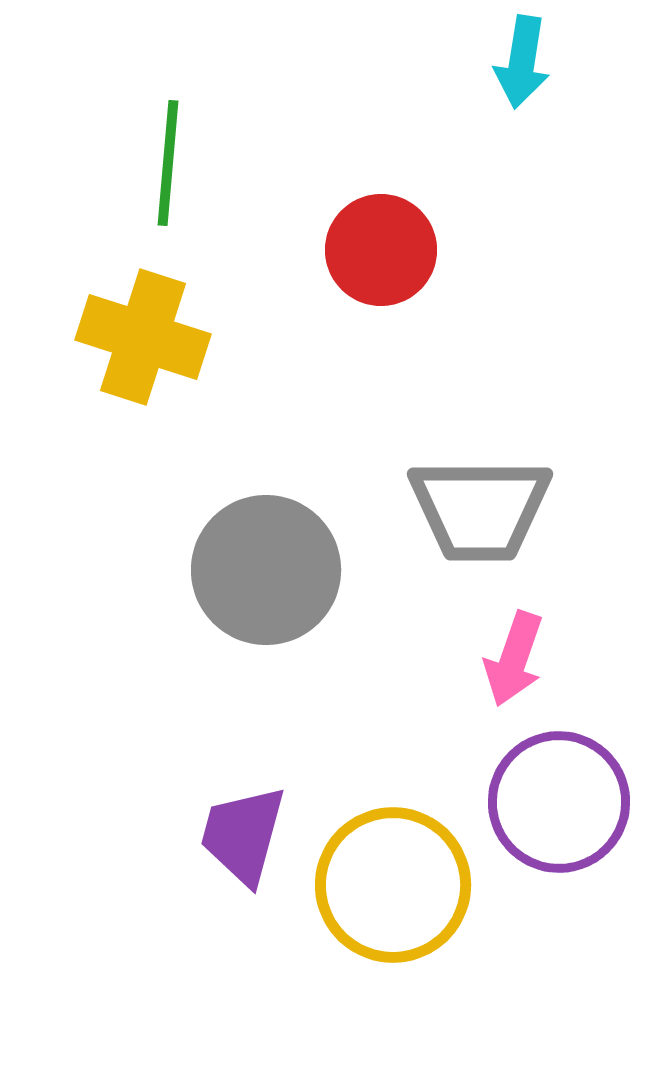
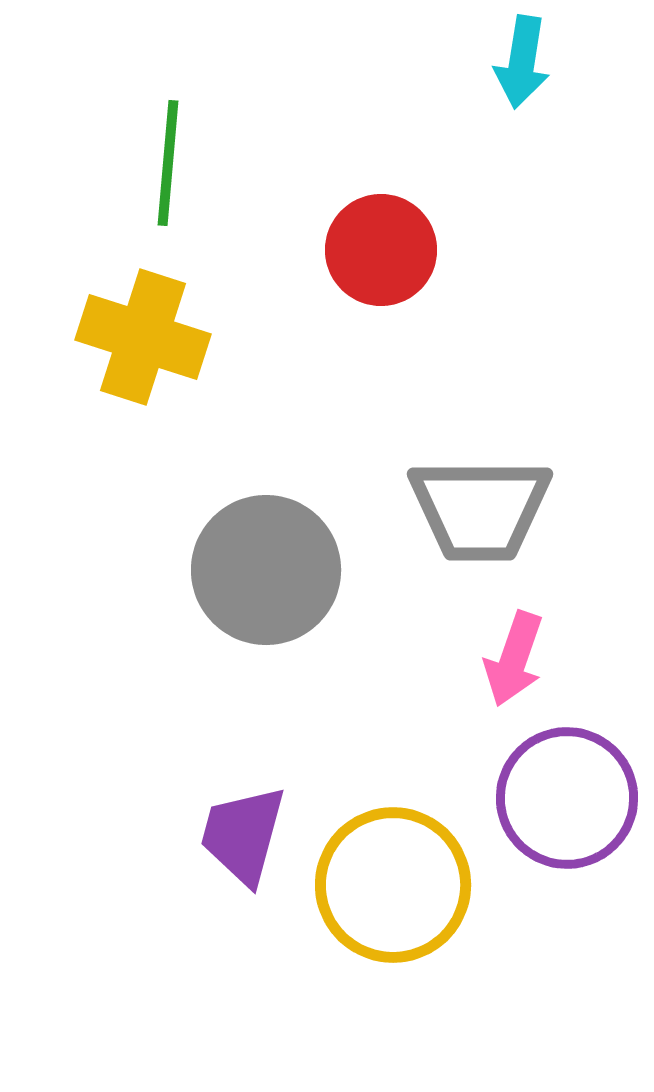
purple circle: moved 8 px right, 4 px up
